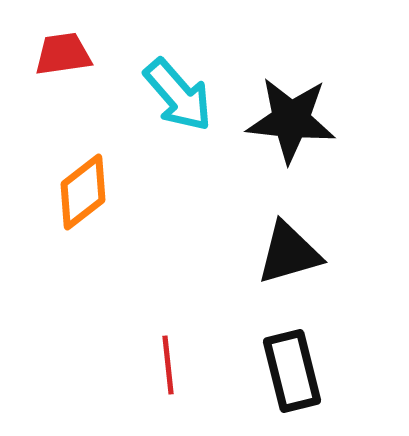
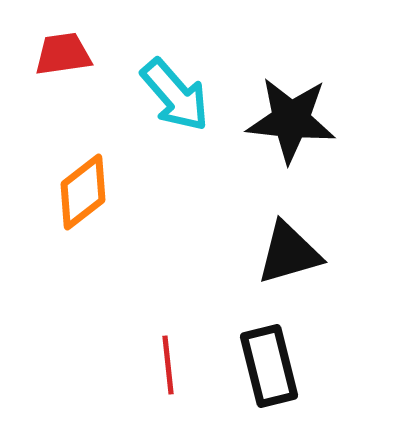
cyan arrow: moved 3 px left
black rectangle: moved 23 px left, 5 px up
